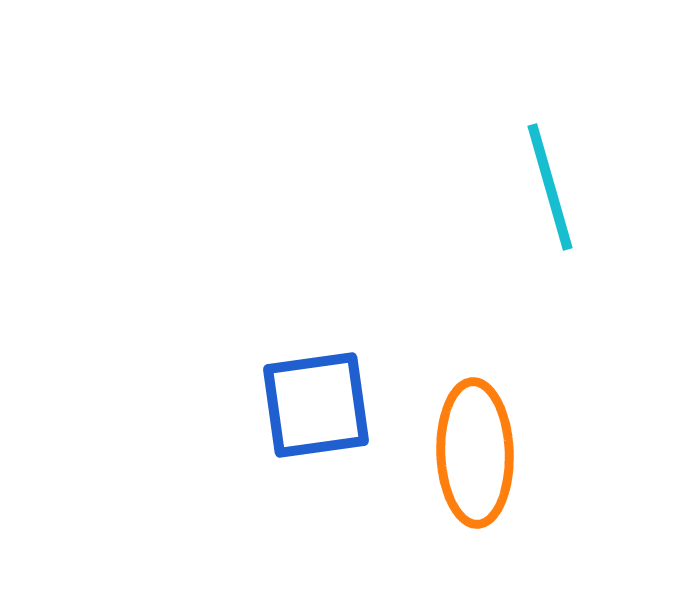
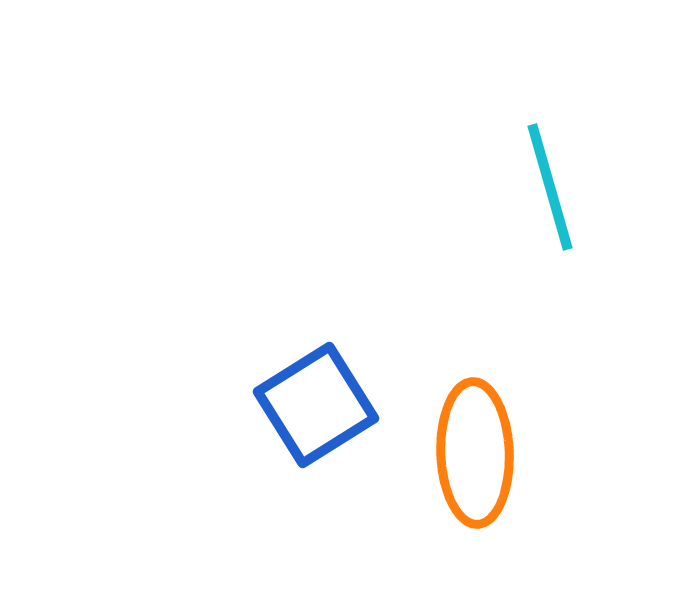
blue square: rotated 24 degrees counterclockwise
